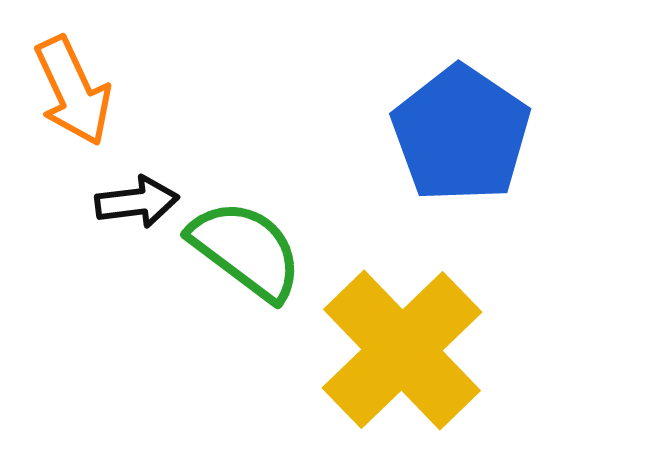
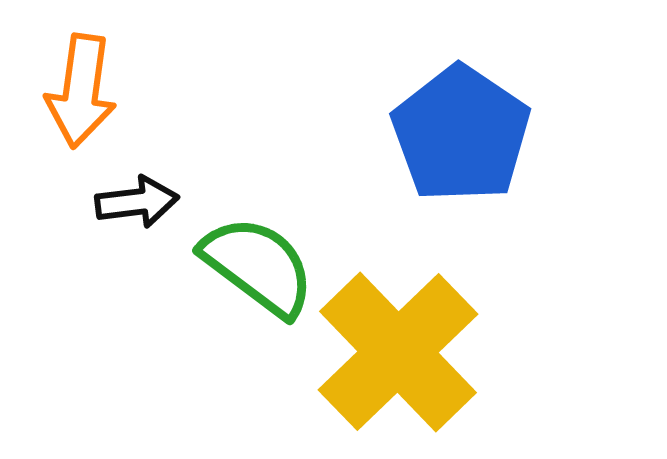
orange arrow: moved 8 px right; rotated 33 degrees clockwise
green semicircle: moved 12 px right, 16 px down
yellow cross: moved 4 px left, 2 px down
